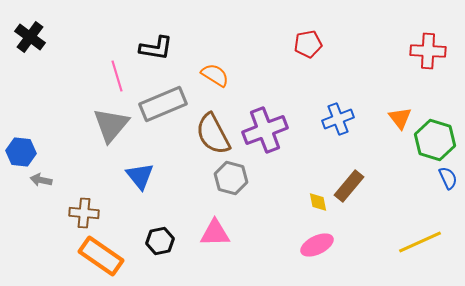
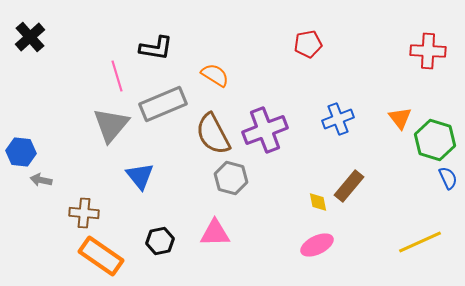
black cross: rotated 12 degrees clockwise
